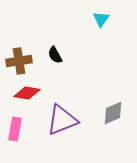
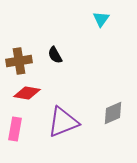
purple triangle: moved 1 px right, 2 px down
